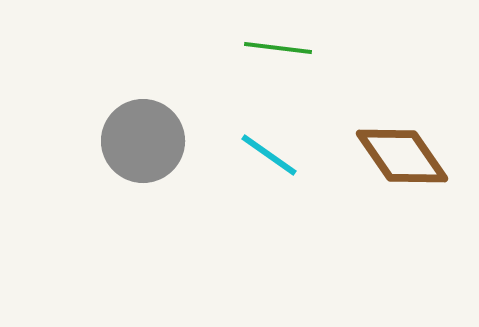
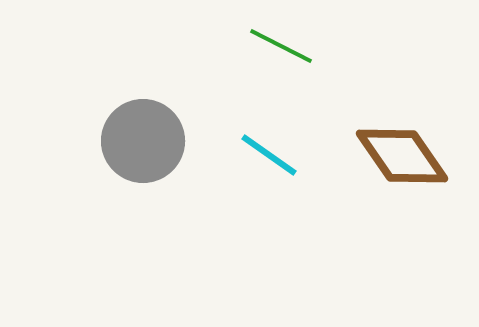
green line: moved 3 px right, 2 px up; rotated 20 degrees clockwise
